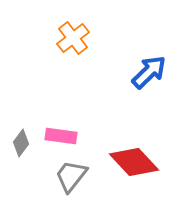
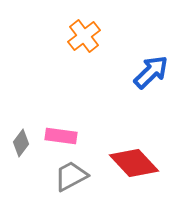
orange cross: moved 11 px right, 2 px up
blue arrow: moved 2 px right
red diamond: moved 1 px down
gray trapezoid: rotated 24 degrees clockwise
